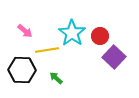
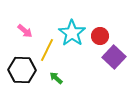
yellow line: rotated 55 degrees counterclockwise
